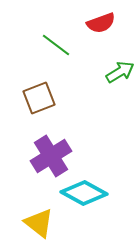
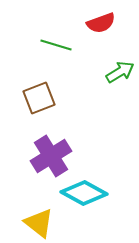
green line: rotated 20 degrees counterclockwise
